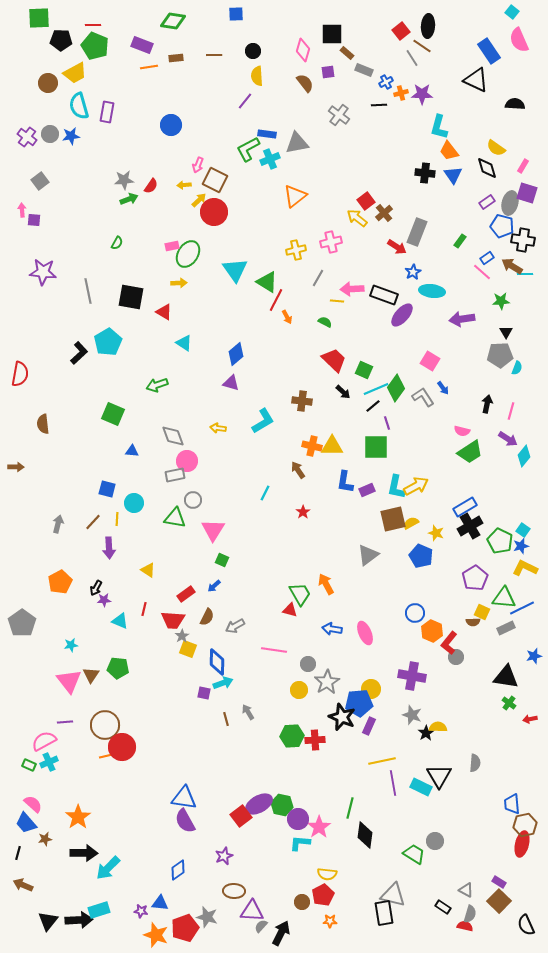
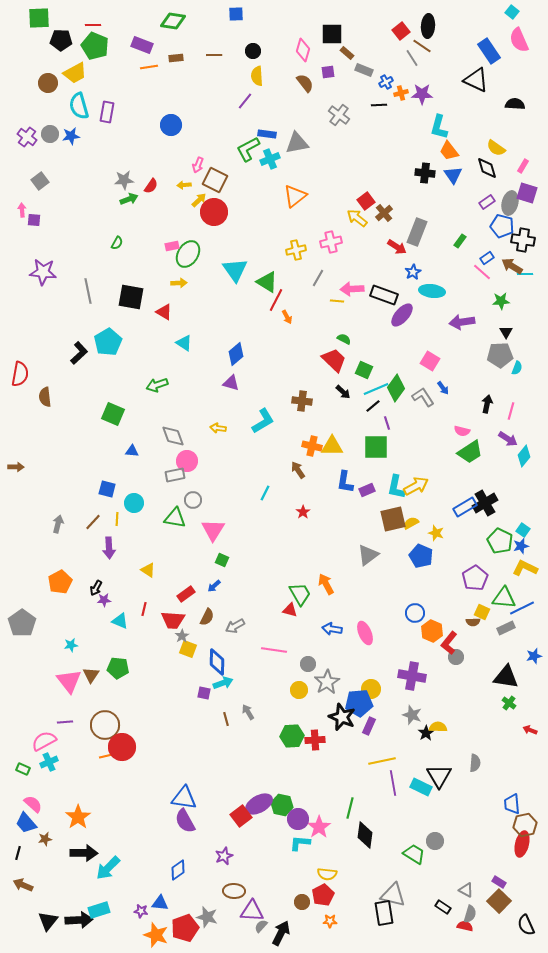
purple arrow at (462, 319): moved 3 px down
green semicircle at (325, 322): moved 19 px right, 17 px down
brown semicircle at (43, 424): moved 2 px right, 27 px up
black cross at (470, 526): moved 15 px right, 23 px up
red arrow at (530, 719): moved 11 px down; rotated 32 degrees clockwise
green rectangle at (29, 765): moved 6 px left, 4 px down
